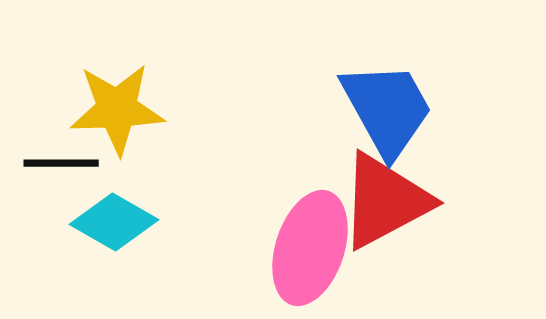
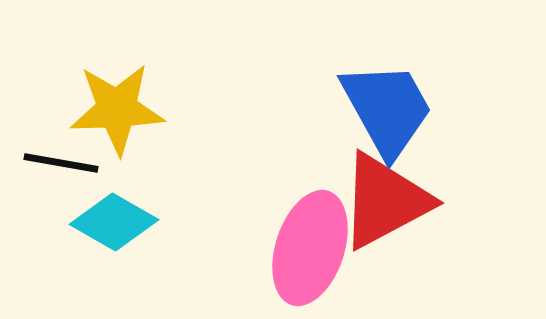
black line: rotated 10 degrees clockwise
